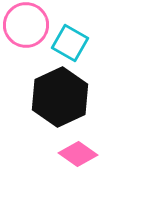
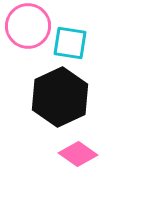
pink circle: moved 2 px right, 1 px down
cyan square: rotated 21 degrees counterclockwise
